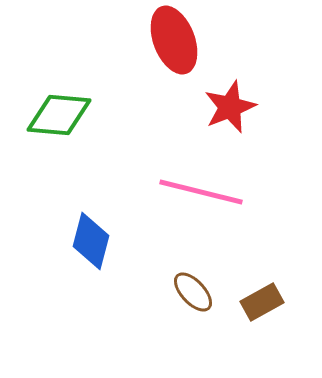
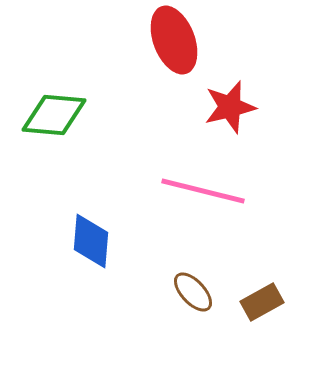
red star: rotated 8 degrees clockwise
green diamond: moved 5 px left
pink line: moved 2 px right, 1 px up
blue diamond: rotated 10 degrees counterclockwise
